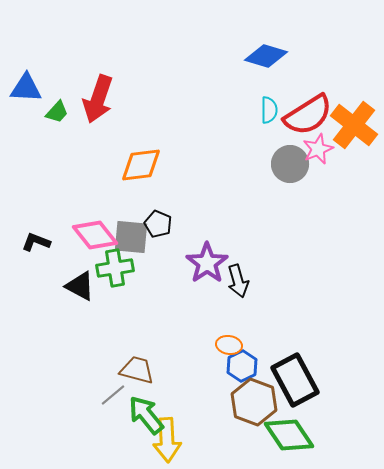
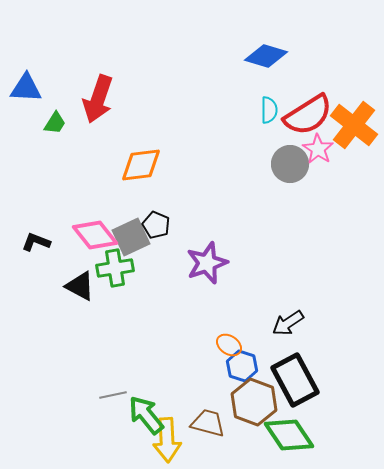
green trapezoid: moved 2 px left, 11 px down; rotated 10 degrees counterclockwise
pink star: rotated 16 degrees counterclockwise
black pentagon: moved 2 px left, 1 px down
gray square: rotated 30 degrees counterclockwise
purple star: rotated 15 degrees clockwise
black arrow: moved 50 px right, 42 px down; rotated 72 degrees clockwise
orange ellipse: rotated 25 degrees clockwise
blue hexagon: rotated 16 degrees counterclockwise
brown trapezoid: moved 71 px right, 53 px down
gray line: rotated 28 degrees clockwise
